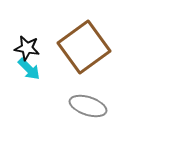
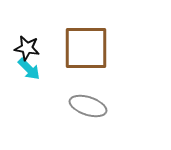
brown square: moved 2 px right, 1 px down; rotated 36 degrees clockwise
